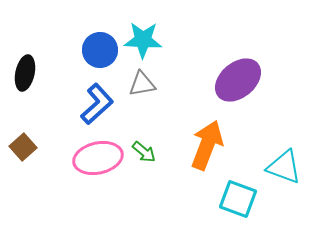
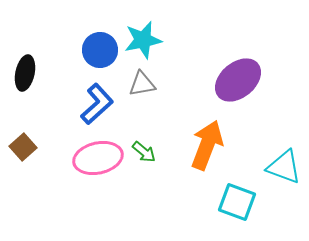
cyan star: rotated 15 degrees counterclockwise
cyan square: moved 1 px left, 3 px down
